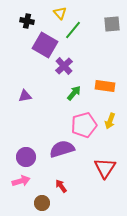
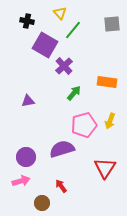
orange rectangle: moved 2 px right, 4 px up
purple triangle: moved 3 px right, 5 px down
